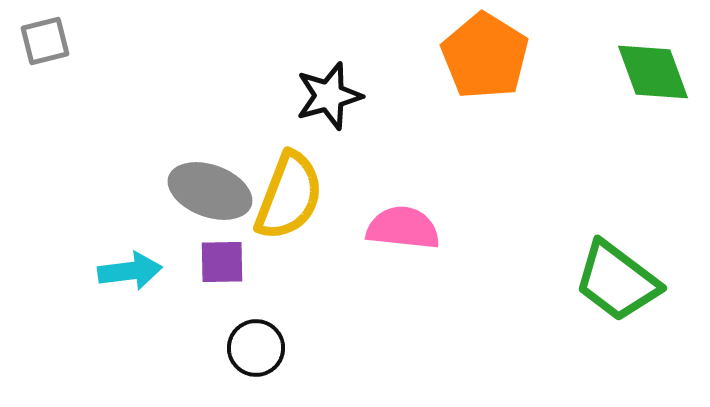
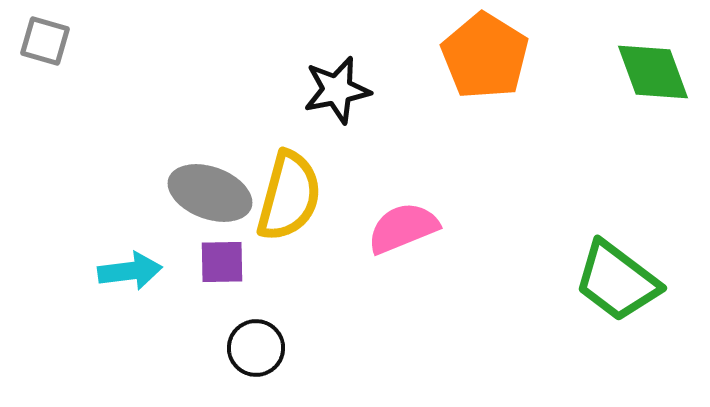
gray square: rotated 30 degrees clockwise
black star: moved 8 px right, 6 px up; rotated 4 degrees clockwise
gray ellipse: moved 2 px down
yellow semicircle: rotated 6 degrees counterclockwise
pink semicircle: rotated 28 degrees counterclockwise
